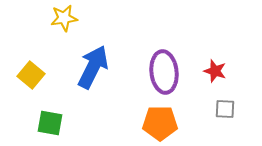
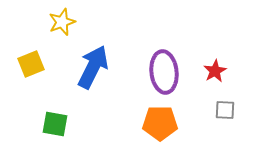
yellow star: moved 2 px left, 4 px down; rotated 12 degrees counterclockwise
red star: rotated 25 degrees clockwise
yellow square: moved 11 px up; rotated 28 degrees clockwise
gray square: moved 1 px down
green square: moved 5 px right, 1 px down
